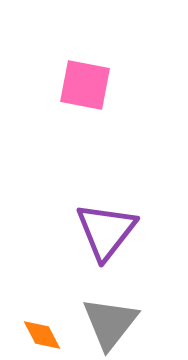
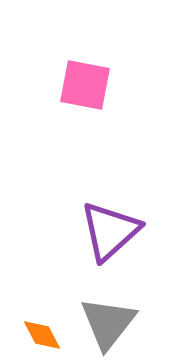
purple triangle: moved 4 px right; rotated 10 degrees clockwise
gray triangle: moved 2 px left
